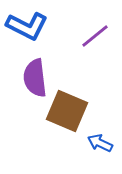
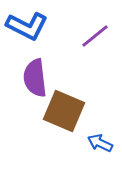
brown square: moved 3 px left
